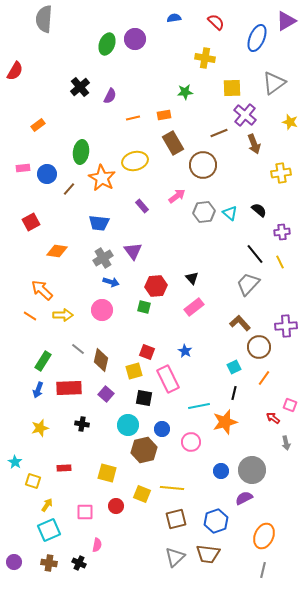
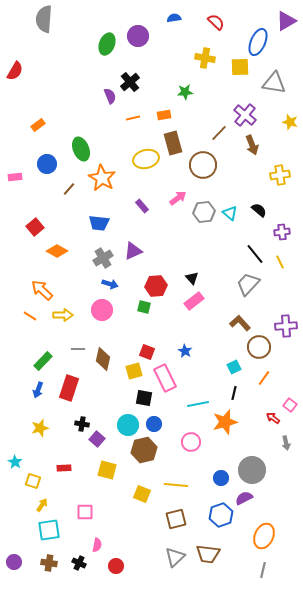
blue ellipse at (257, 38): moved 1 px right, 4 px down
purple circle at (135, 39): moved 3 px right, 3 px up
gray triangle at (274, 83): rotated 45 degrees clockwise
black cross at (80, 87): moved 50 px right, 5 px up
yellow square at (232, 88): moved 8 px right, 21 px up
purple semicircle at (110, 96): rotated 49 degrees counterclockwise
brown line at (219, 133): rotated 24 degrees counterclockwise
brown rectangle at (173, 143): rotated 15 degrees clockwise
brown arrow at (254, 144): moved 2 px left, 1 px down
green ellipse at (81, 152): moved 3 px up; rotated 30 degrees counterclockwise
yellow ellipse at (135, 161): moved 11 px right, 2 px up
pink rectangle at (23, 168): moved 8 px left, 9 px down
yellow cross at (281, 173): moved 1 px left, 2 px down
blue circle at (47, 174): moved 10 px up
pink arrow at (177, 196): moved 1 px right, 2 px down
red square at (31, 222): moved 4 px right, 5 px down; rotated 12 degrees counterclockwise
orange diamond at (57, 251): rotated 20 degrees clockwise
purple triangle at (133, 251): rotated 42 degrees clockwise
blue arrow at (111, 282): moved 1 px left, 2 px down
pink rectangle at (194, 307): moved 6 px up
gray line at (78, 349): rotated 40 degrees counterclockwise
brown diamond at (101, 360): moved 2 px right, 1 px up
green rectangle at (43, 361): rotated 12 degrees clockwise
pink rectangle at (168, 379): moved 3 px left, 1 px up
red rectangle at (69, 388): rotated 70 degrees counterclockwise
purple square at (106, 394): moved 9 px left, 45 px down
pink square at (290, 405): rotated 16 degrees clockwise
cyan line at (199, 406): moved 1 px left, 2 px up
blue circle at (162, 429): moved 8 px left, 5 px up
blue circle at (221, 471): moved 7 px down
yellow square at (107, 473): moved 3 px up
yellow line at (172, 488): moved 4 px right, 3 px up
yellow arrow at (47, 505): moved 5 px left
red circle at (116, 506): moved 60 px down
blue hexagon at (216, 521): moved 5 px right, 6 px up
cyan square at (49, 530): rotated 15 degrees clockwise
